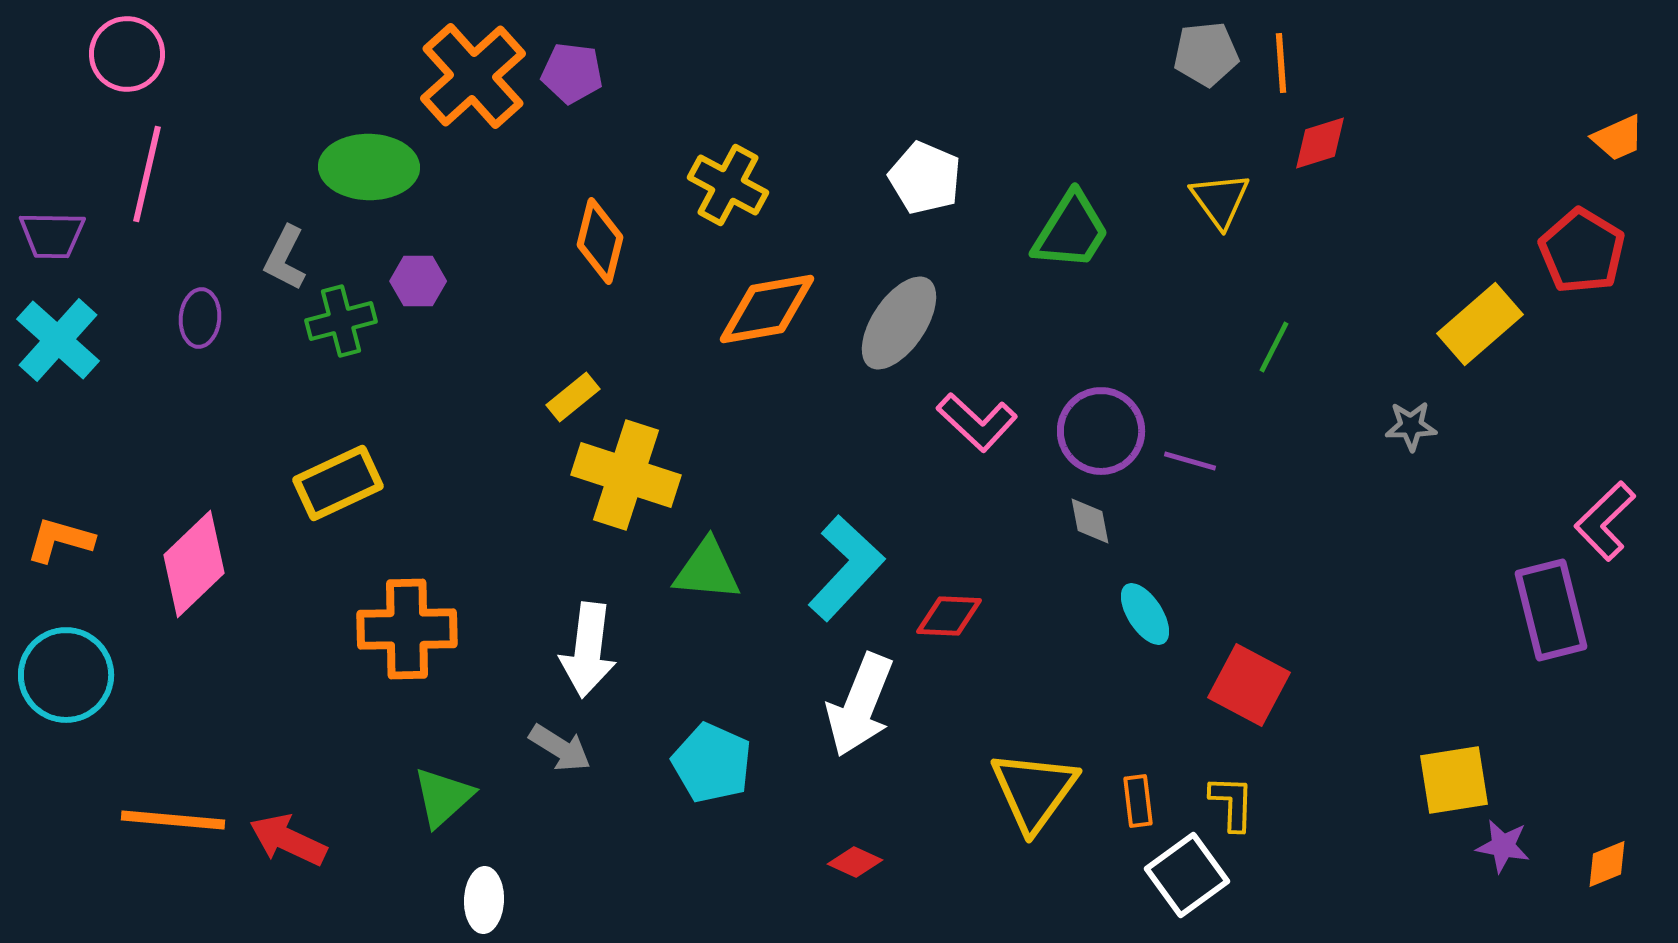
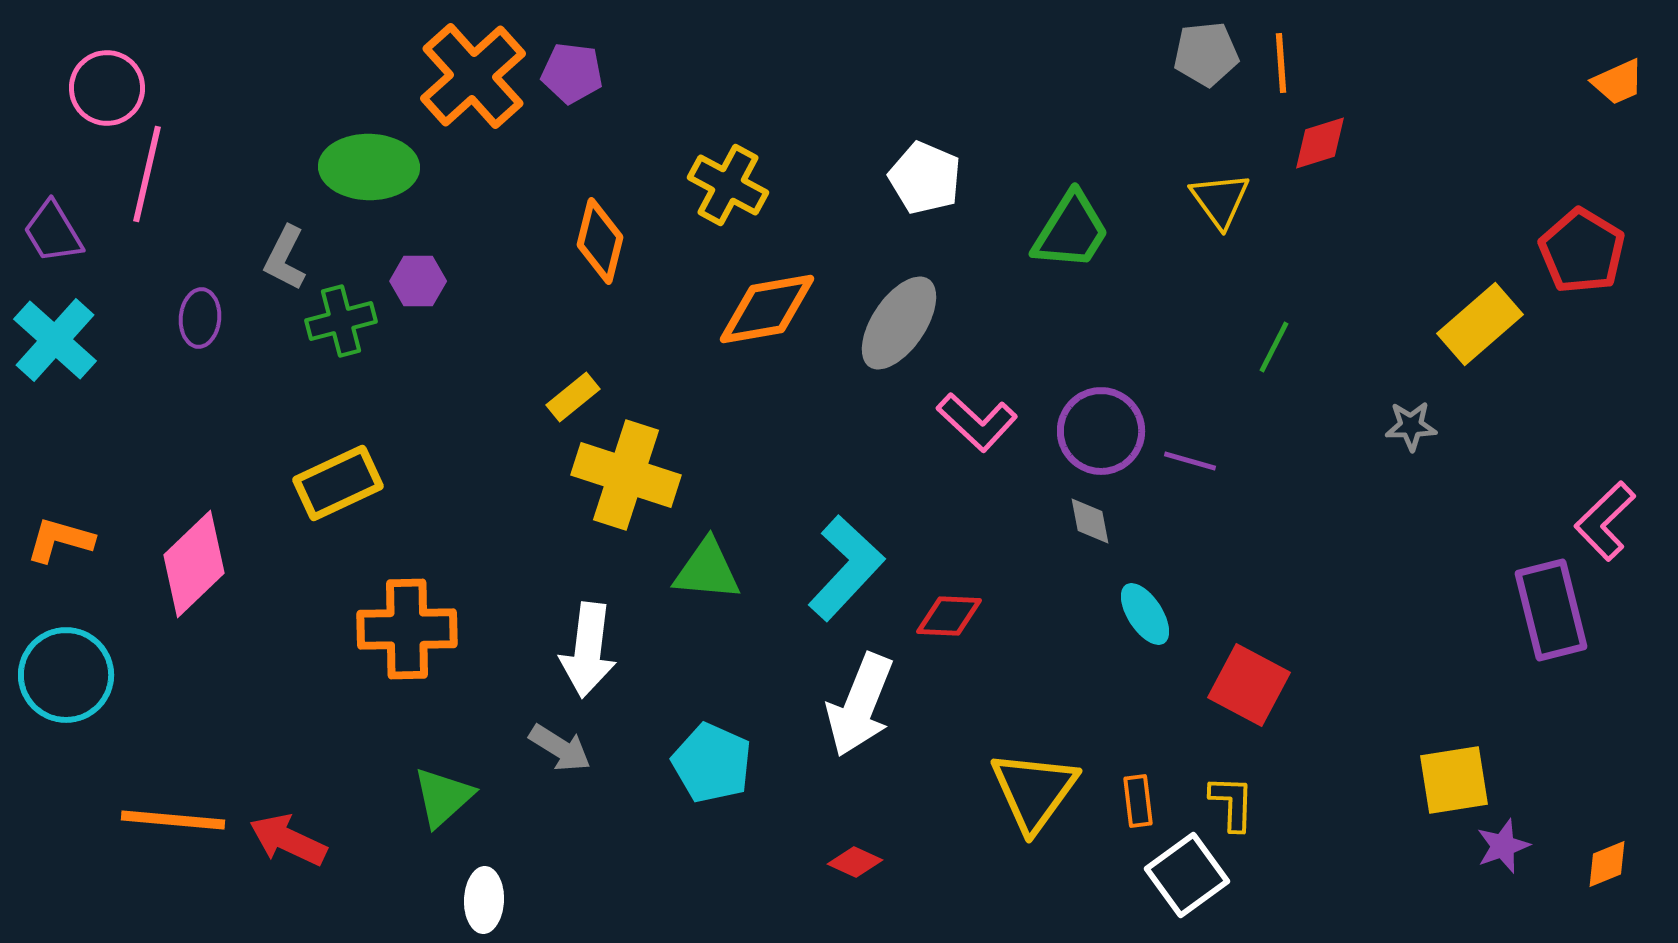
pink circle at (127, 54): moved 20 px left, 34 px down
orange trapezoid at (1618, 138): moved 56 px up
purple trapezoid at (52, 235): moved 1 px right, 3 px up; rotated 58 degrees clockwise
cyan cross at (58, 340): moved 3 px left
purple star at (1503, 846): rotated 30 degrees counterclockwise
